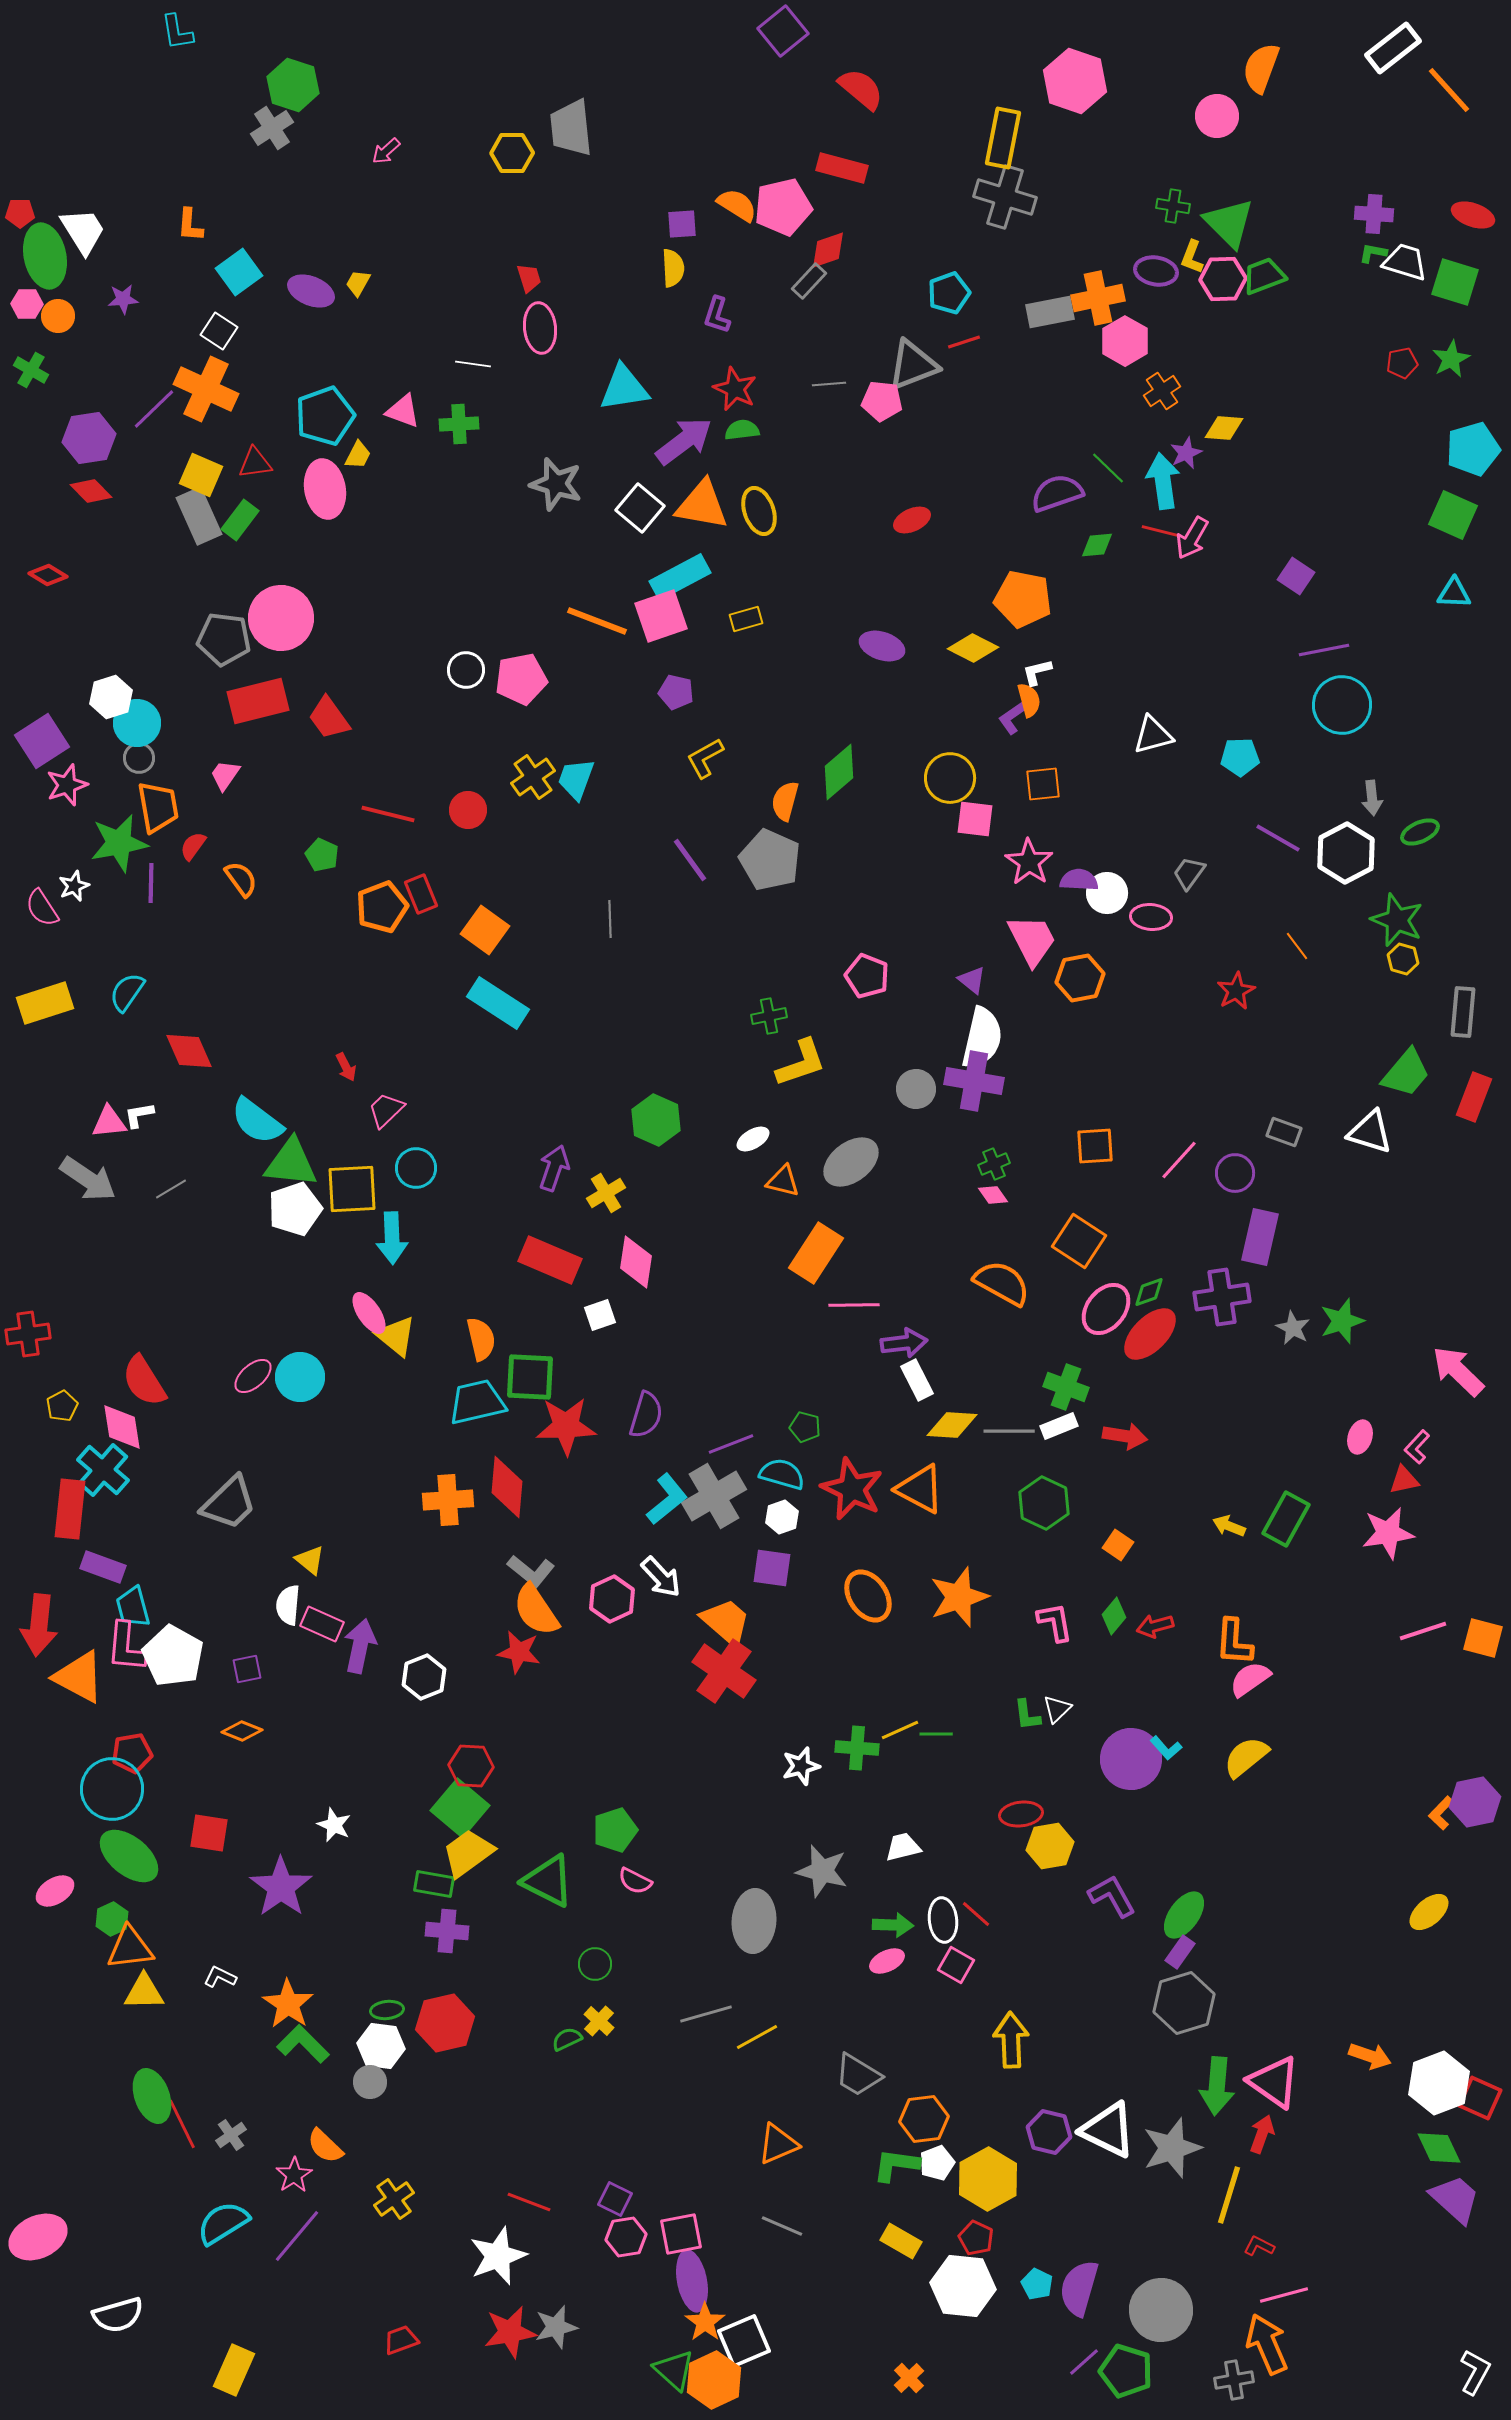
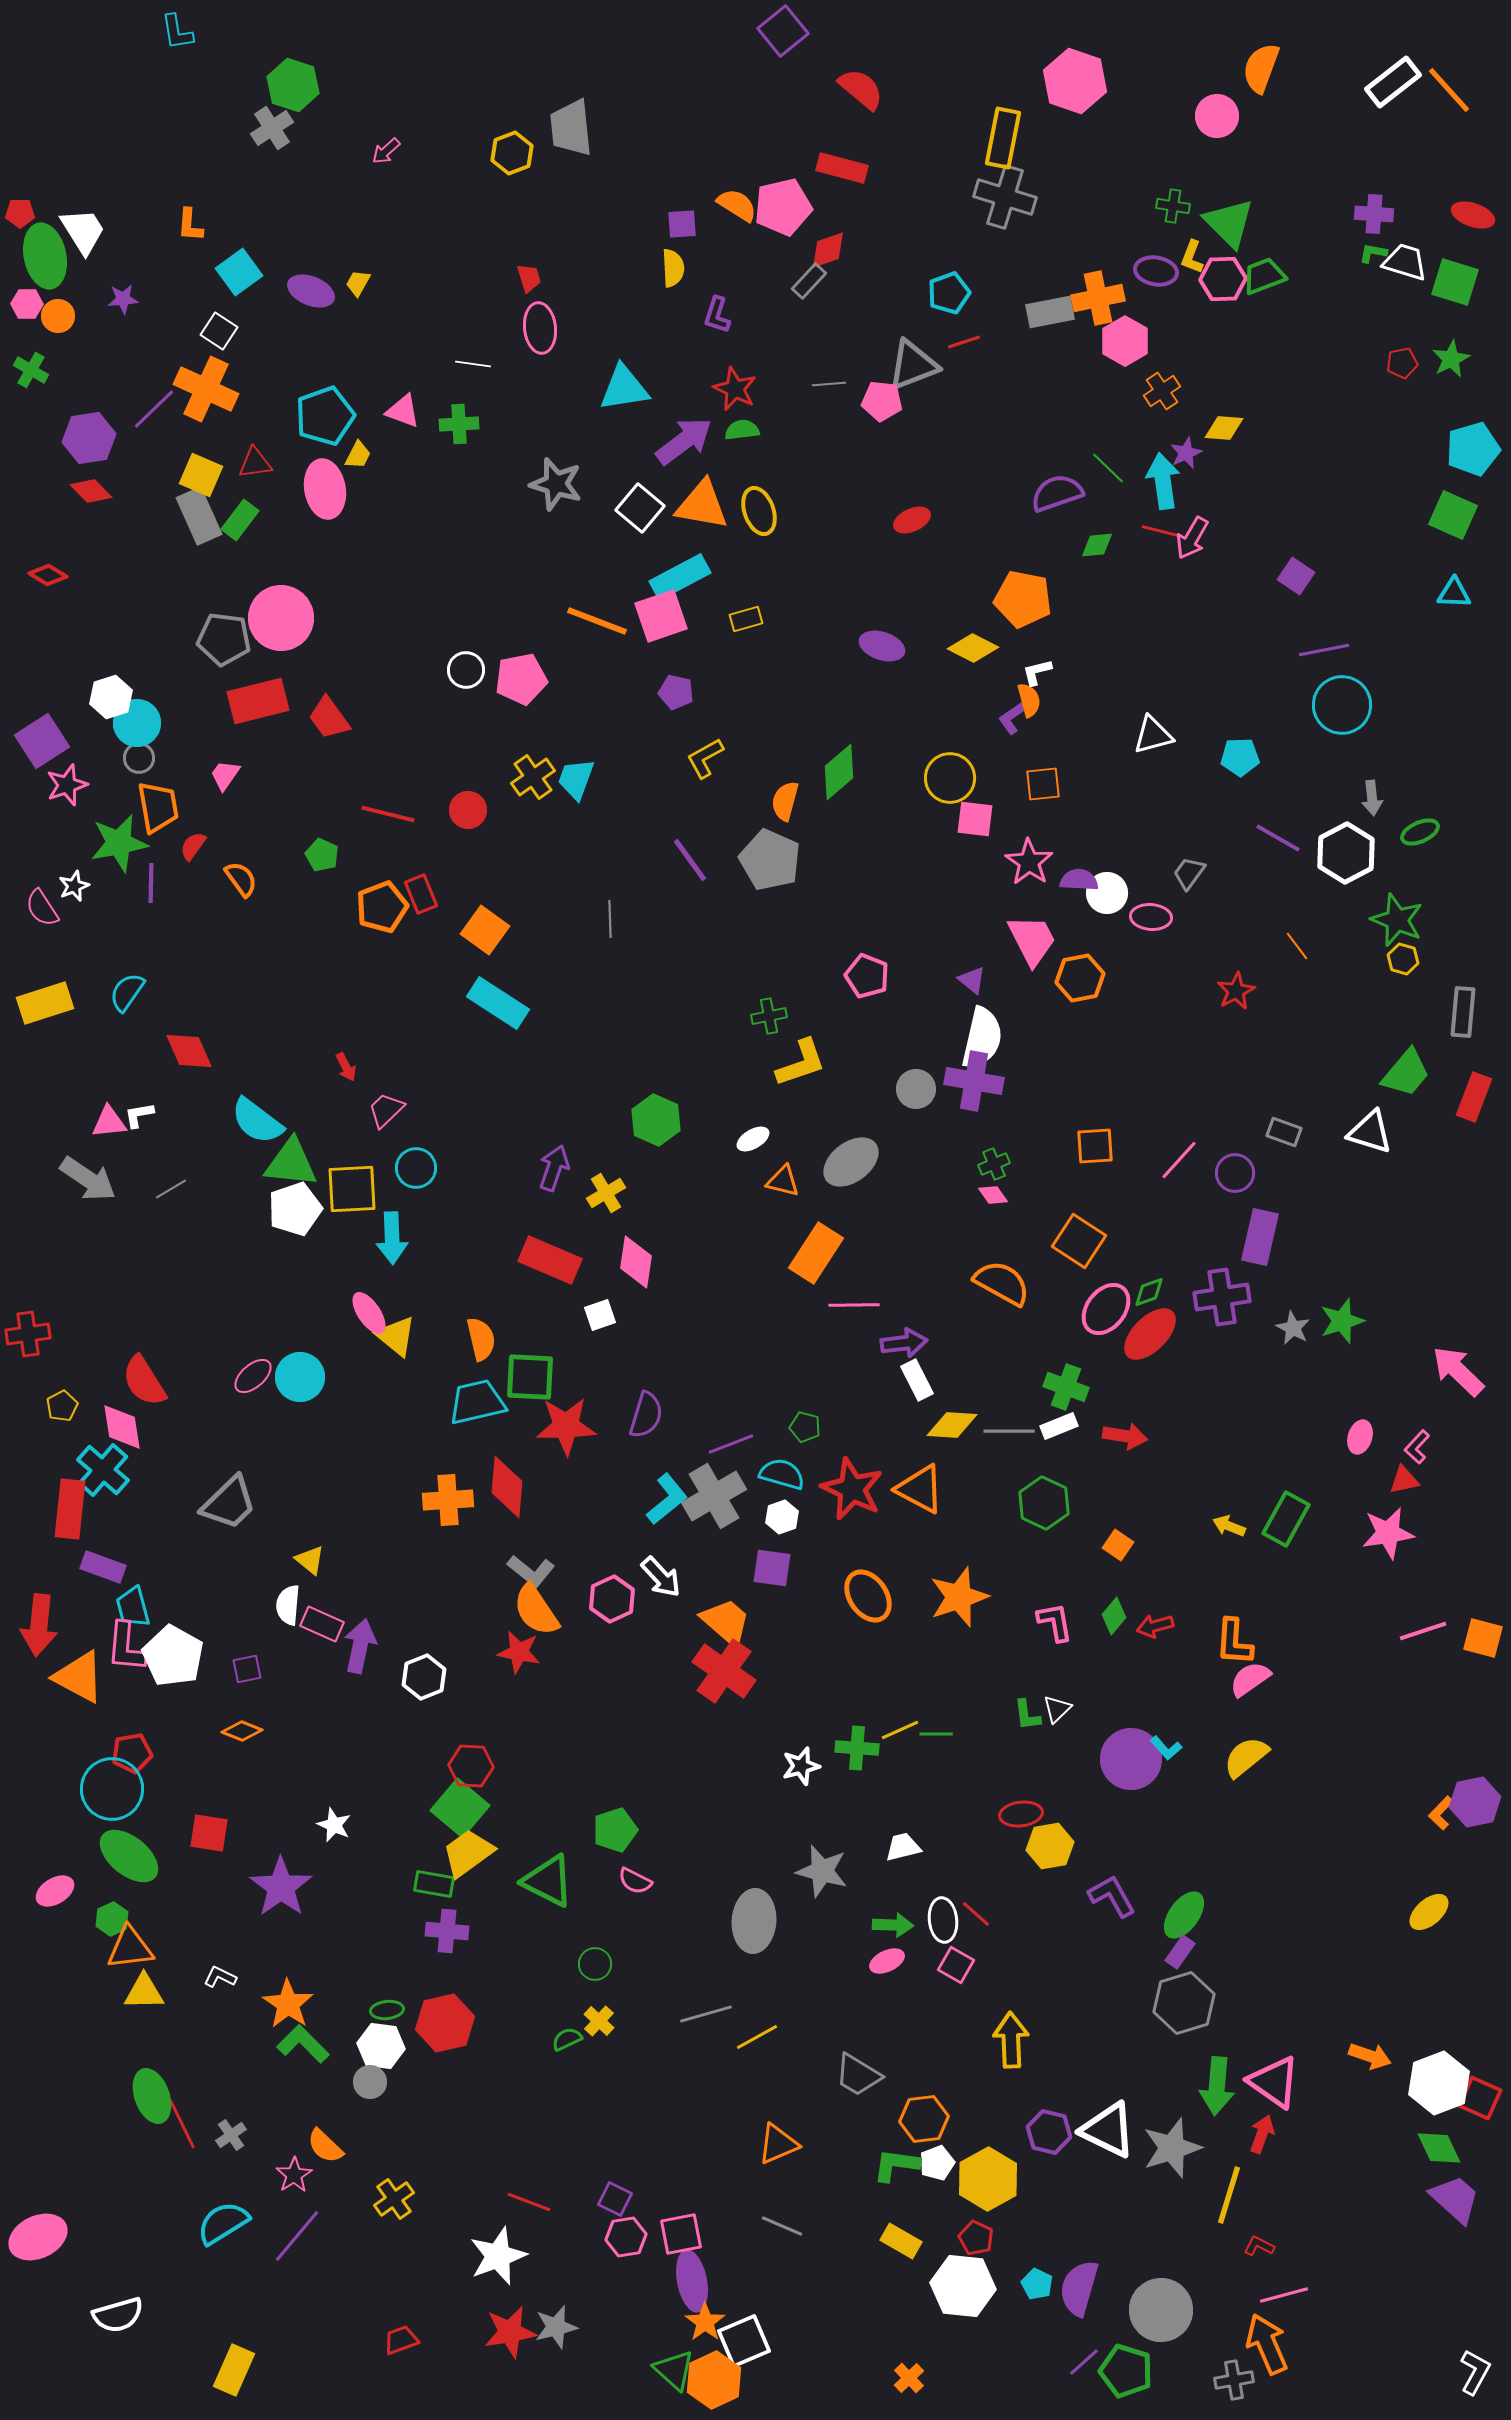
white rectangle at (1393, 48): moved 34 px down
yellow hexagon at (512, 153): rotated 21 degrees counterclockwise
